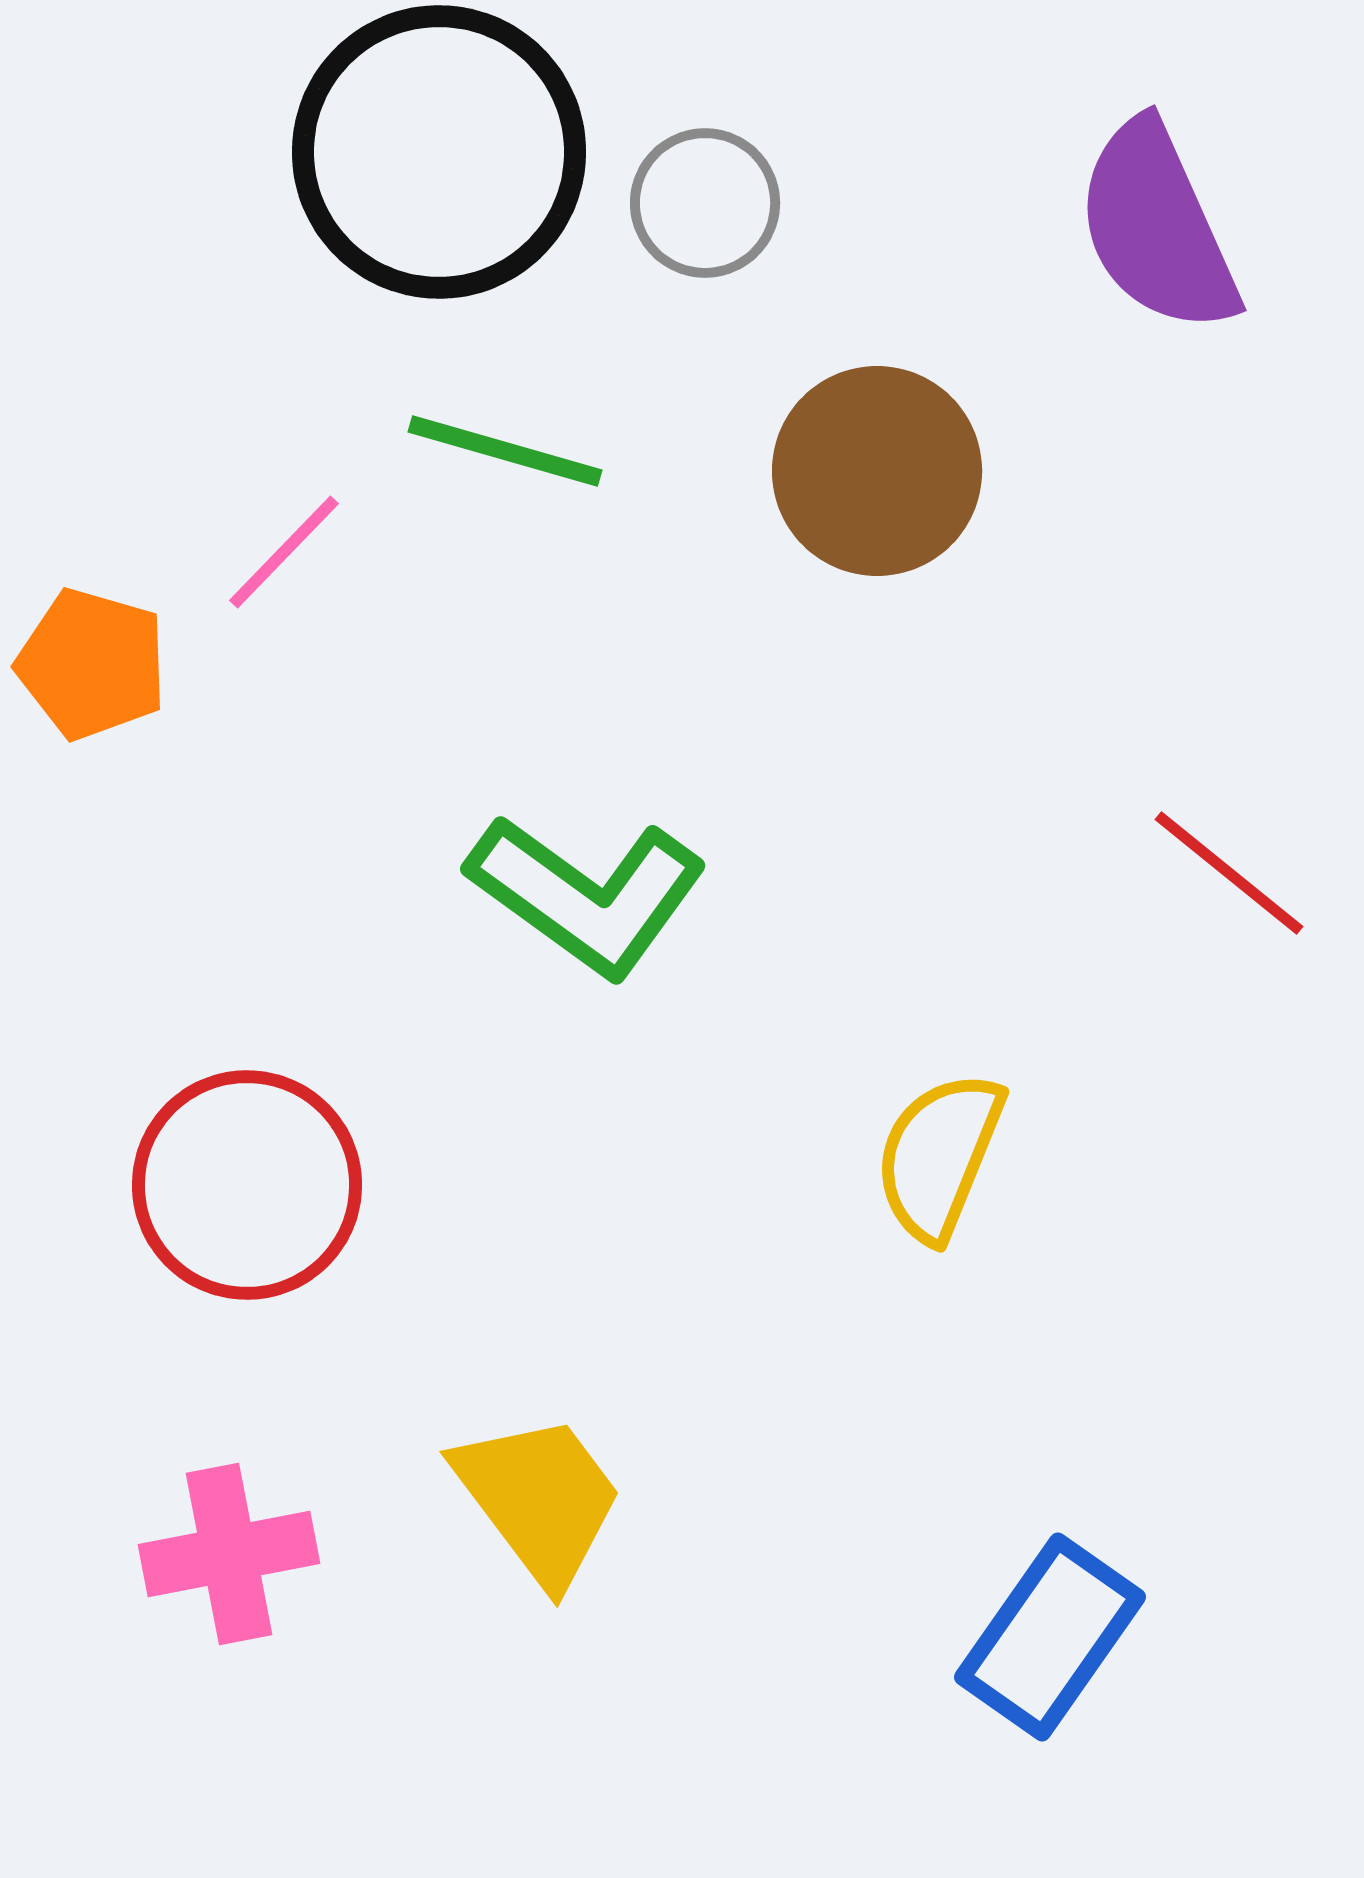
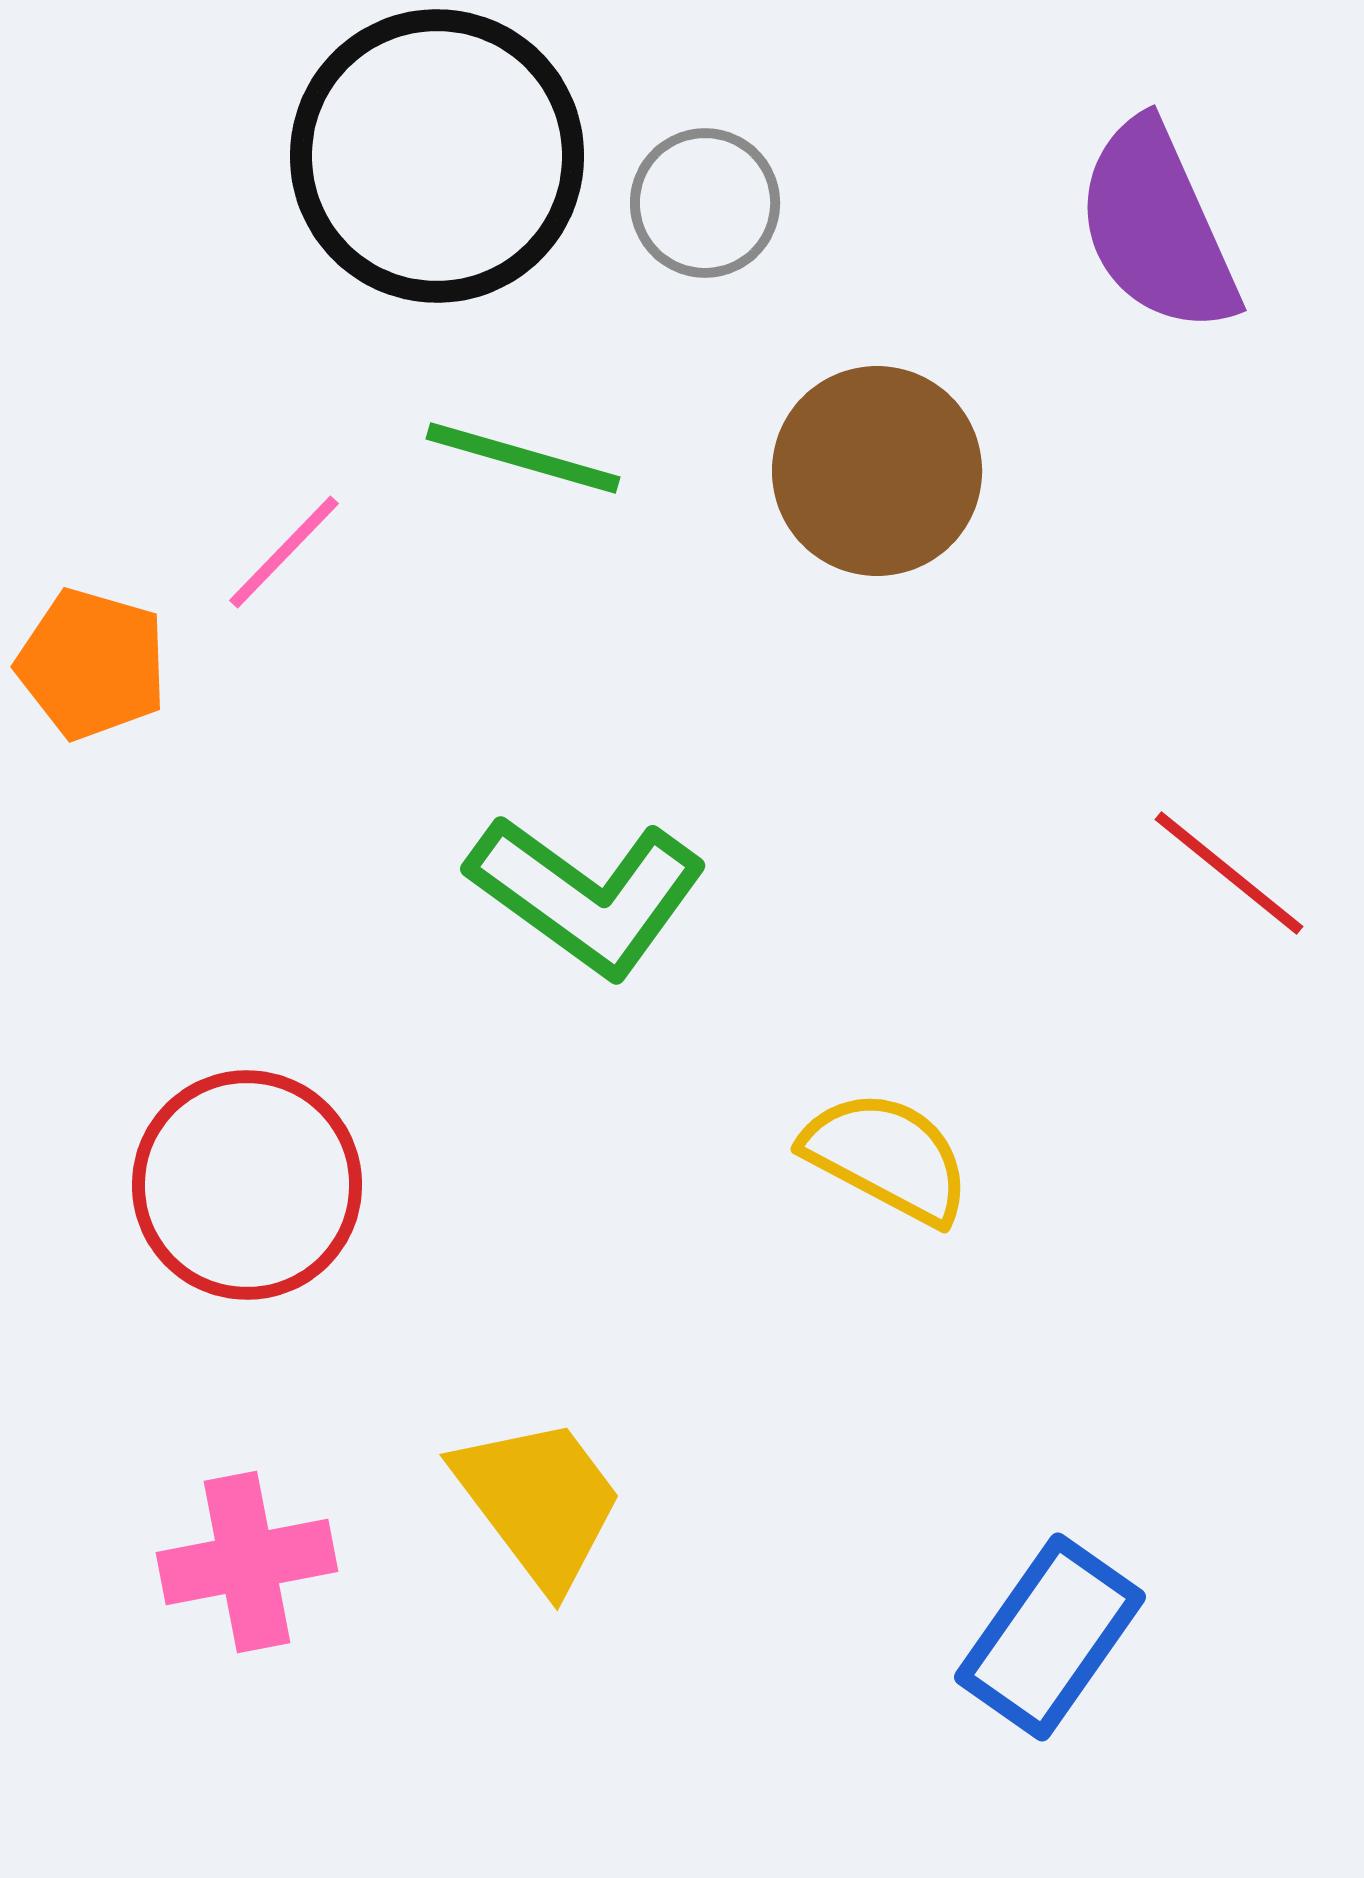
black circle: moved 2 px left, 4 px down
green line: moved 18 px right, 7 px down
yellow semicircle: moved 52 px left, 1 px down; rotated 96 degrees clockwise
yellow trapezoid: moved 3 px down
pink cross: moved 18 px right, 8 px down
